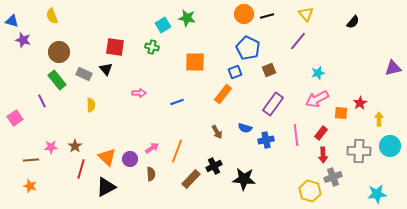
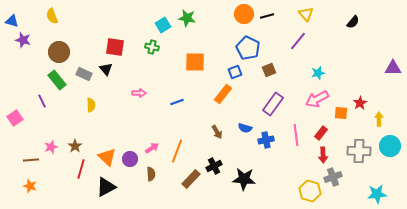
purple triangle at (393, 68): rotated 12 degrees clockwise
pink star at (51, 147): rotated 16 degrees counterclockwise
